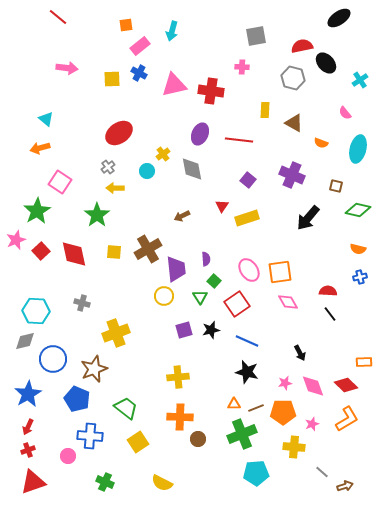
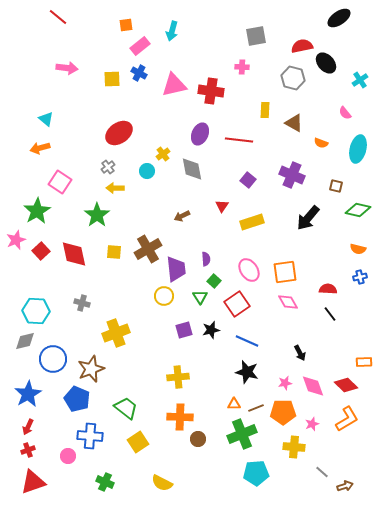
yellow rectangle at (247, 218): moved 5 px right, 4 px down
orange square at (280, 272): moved 5 px right
red semicircle at (328, 291): moved 2 px up
brown star at (94, 369): moved 3 px left
